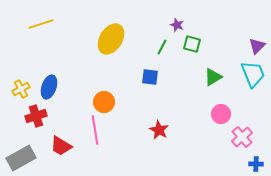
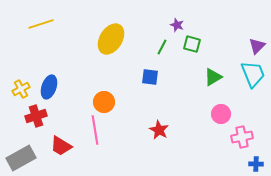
pink cross: rotated 30 degrees clockwise
